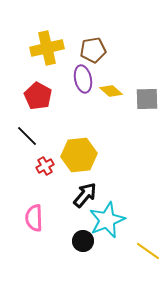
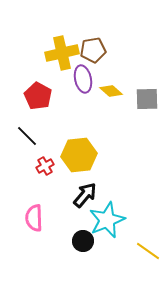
yellow cross: moved 15 px right, 5 px down
